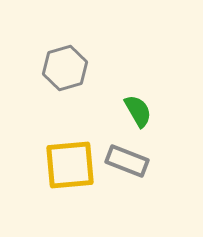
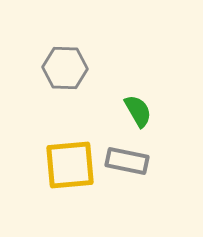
gray hexagon: rotated 18 degrees clockwise
gray rectangle: rotated 9 degrees counterclockwise
